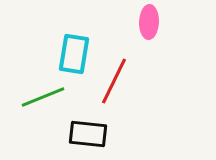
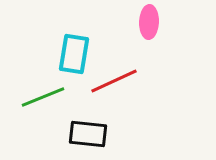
red line: rotated 39 degrees clockwise
